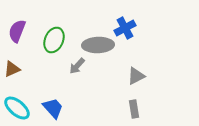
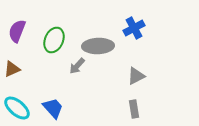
blue cross: moved 9 px right
gray ellipse: moved 1 px down
